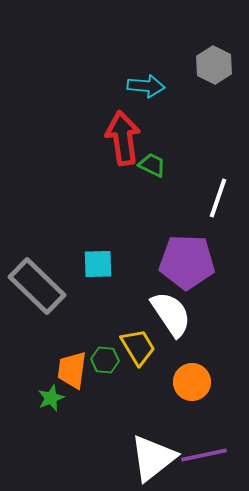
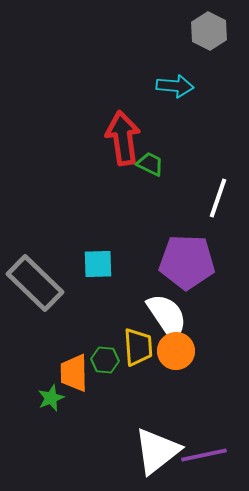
gray hexagon: moved 5 px left, 34 px up
cyan arrow: moved 29 px right
green trapezoid: moved 2 px left, 1 px up
gray rectangle: moved 2 px left, 3 px up
white semicircle: moved 4 px left, 2 px down
yellow trapezoid: rotated 27 degrees clockwise
orange trapezoid: moved 2 px right, 3 px down; rotated 9 degrees counterclockwise
orange circle: moved 16 px left, 31 px up
white triangle: moved 4 px right, 7 px up
